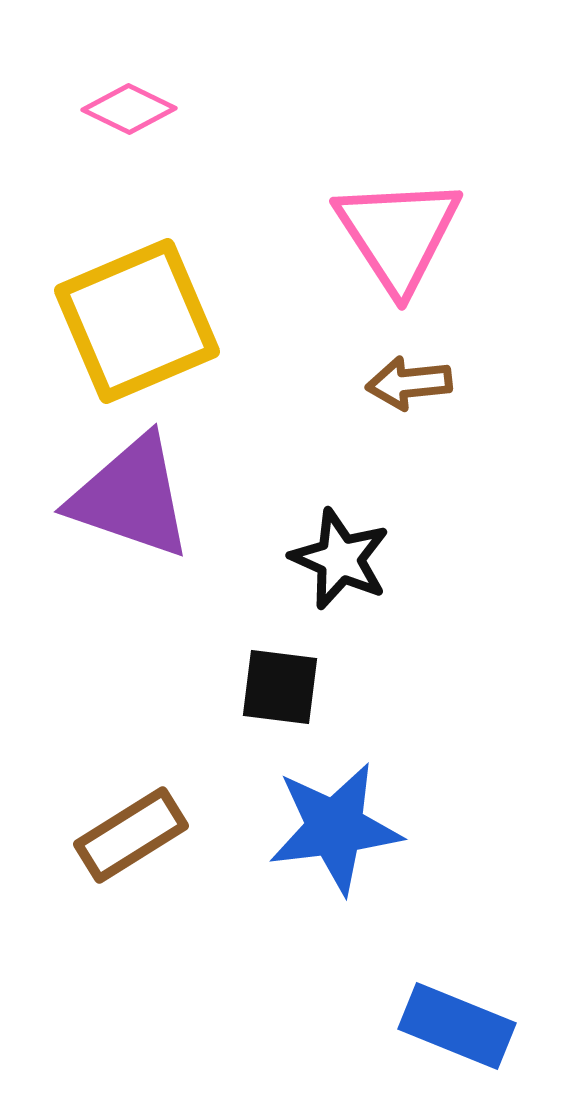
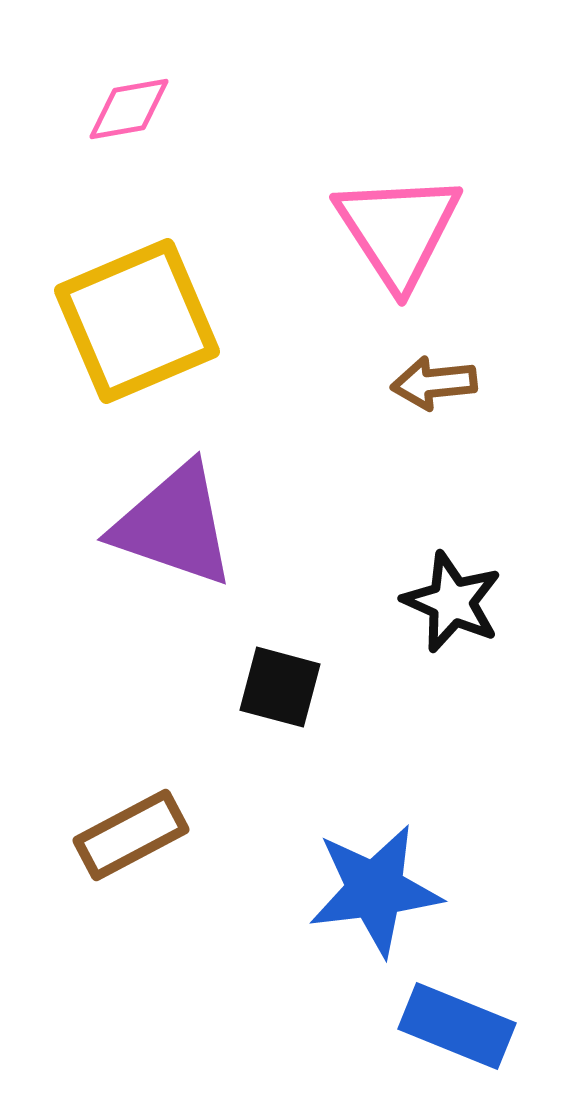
pink diamond: rotated 36 degrees counterclockwise
pink triangle: moved 4 px up
brown arrow: moved 25 px right
purple triangle: moved 43 px right, 28 px down
black star: moved 112 px right, 43 px down
black square: rotated 8 degrees clockwise
blue star: moved 40 px right, 62 px down
brown rectangle: rotated 4 degrees clockwise
